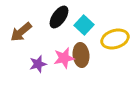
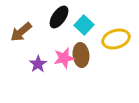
yellow ellipse: moved 1 px right
purple star: rotated 18 degrees counterclockwise
